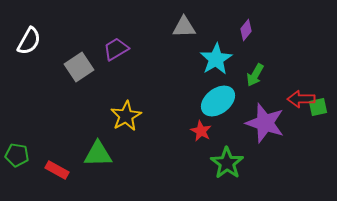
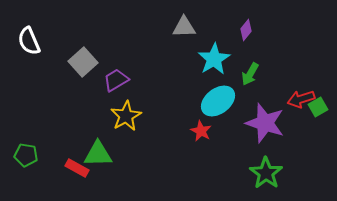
white semicircle: rotated 128 degrees clockwise
purple trapezoid: moved 31 px down
cyan star: moved 2 px left
gray square: moved 4 px right, 5 px up; rotated 8 degrees counterclockwise
green arrow: moved 5 px left, 1 px up
red arrow: rotated 16 degrees counterclockwise
green square: rotated 18 degrees counterclockwise
green pentagon: moved 9 px right
green star: moved 39 px right, 10 px down
red rectangle: moved 20 px right, 2 px up
